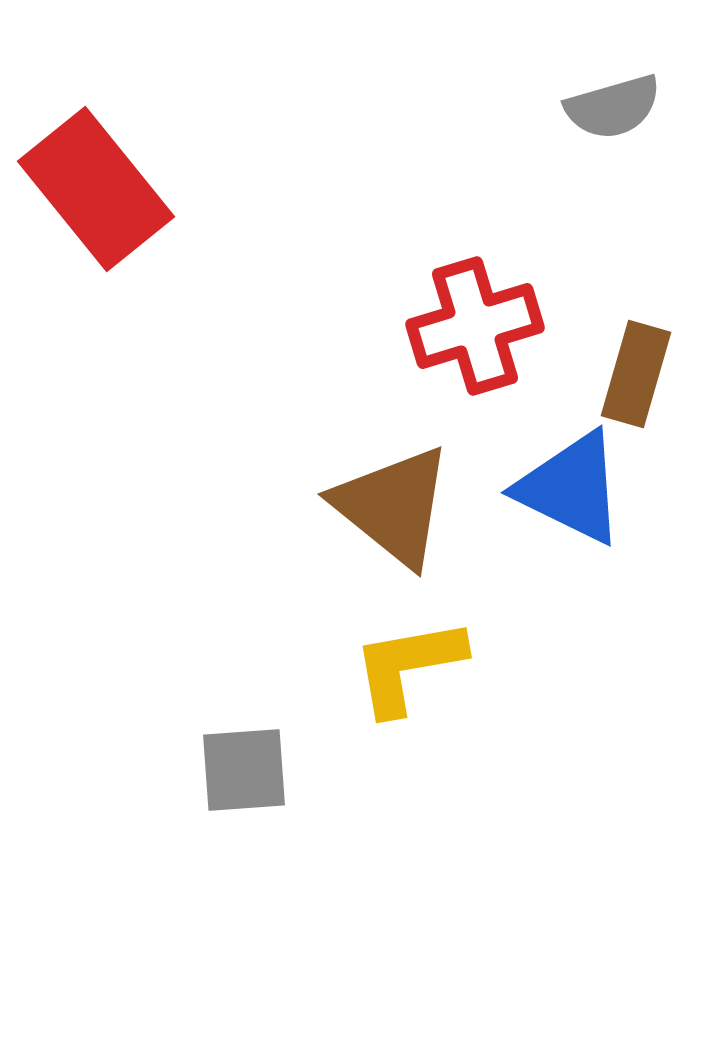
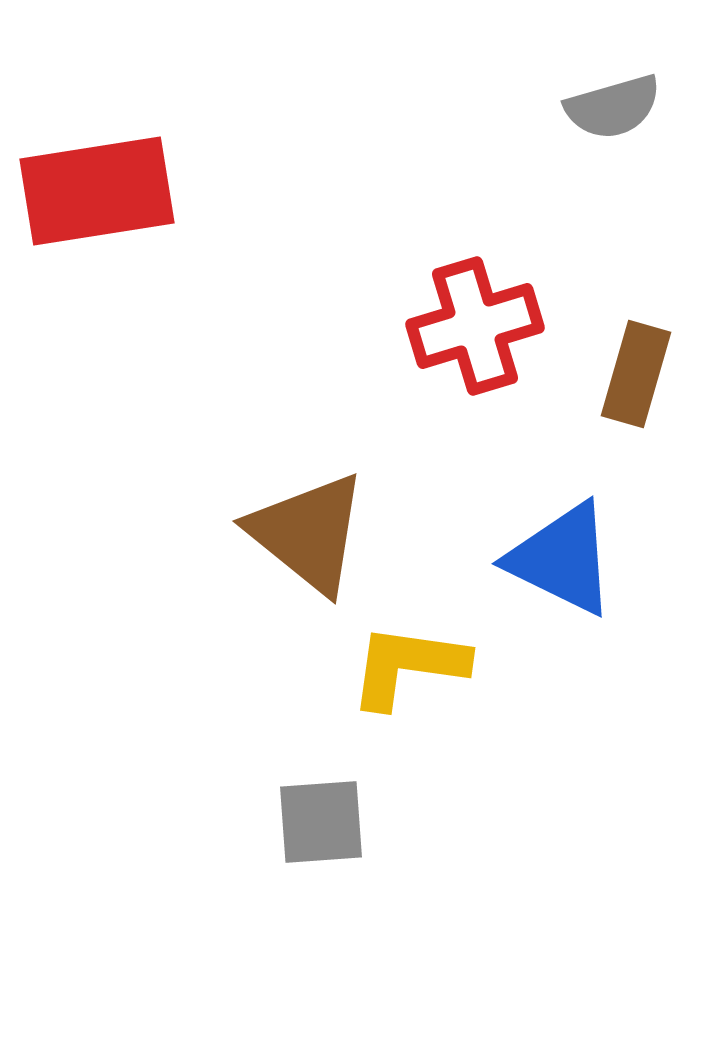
red rectangle: moved 1 px right, 2 px down; rotated 60 degrees counterclockwise
blue triangle: moved 9 px left, 71 px down
brown triangle: moved 85 px left, 27 px down
yellow L-shape: rotated 18 degrees clockwise
gray square: moved 77 px right, 52 px down
